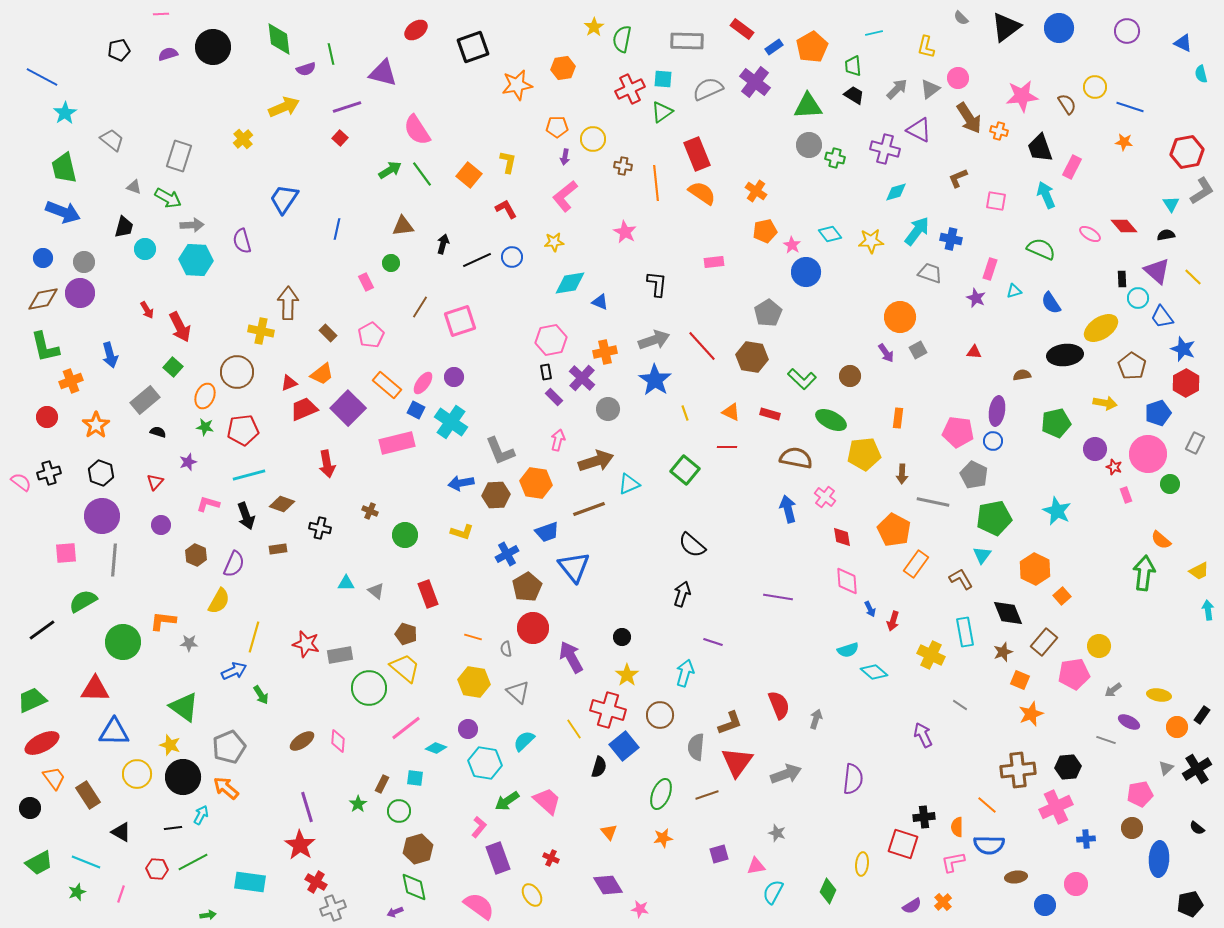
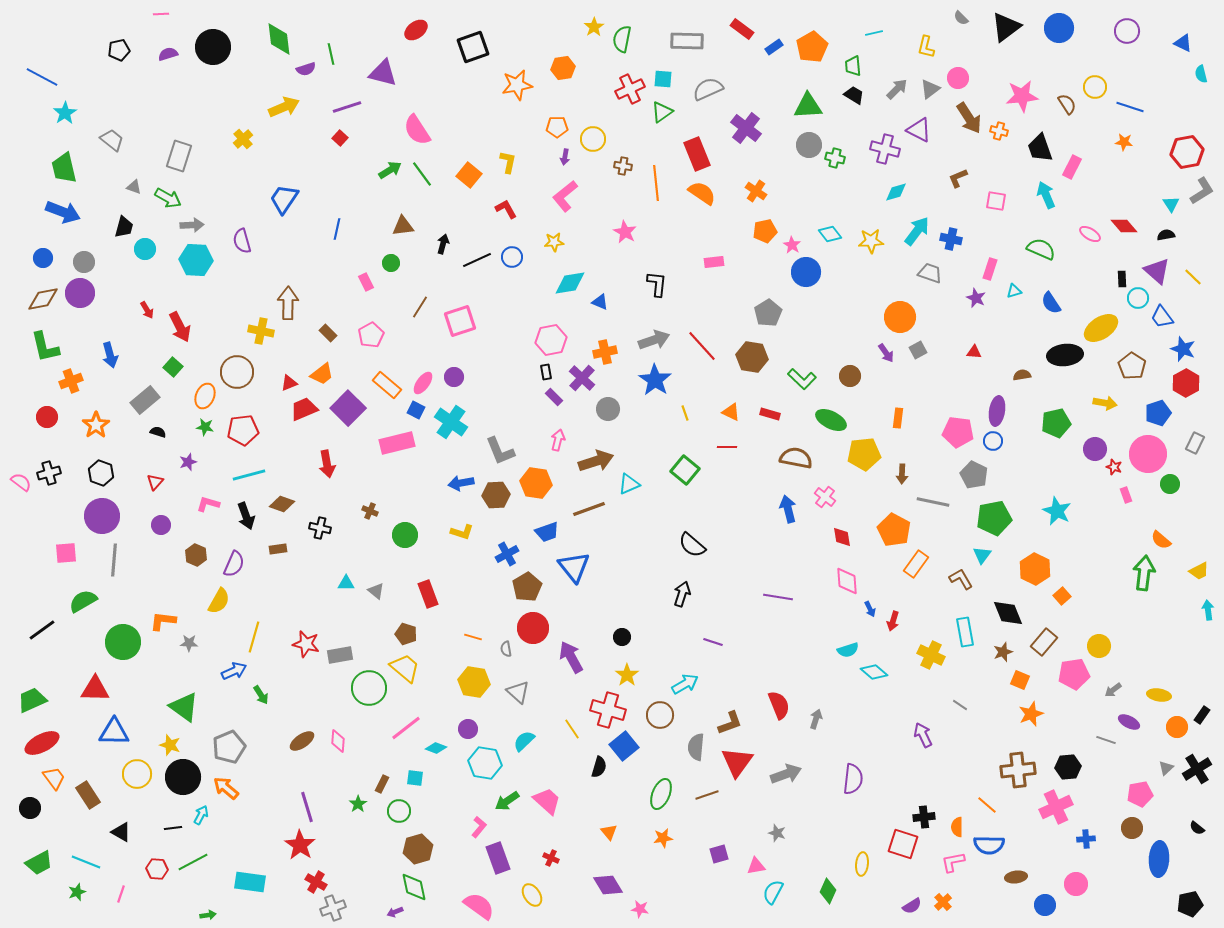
purple cross at (755, 82): moved 9 px left, 46 px down
cyan arrow at (685, 673): moved 11 px down; rotated 44 degrees clockwise
yellow line at (574, 729): moved 2 px left
